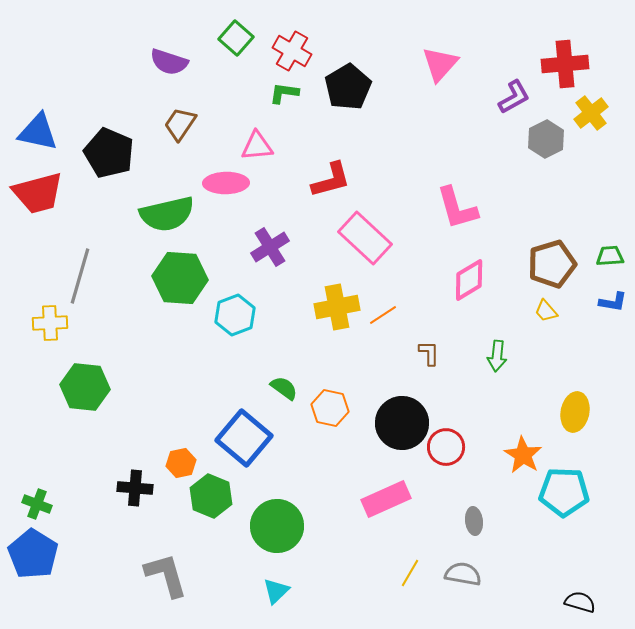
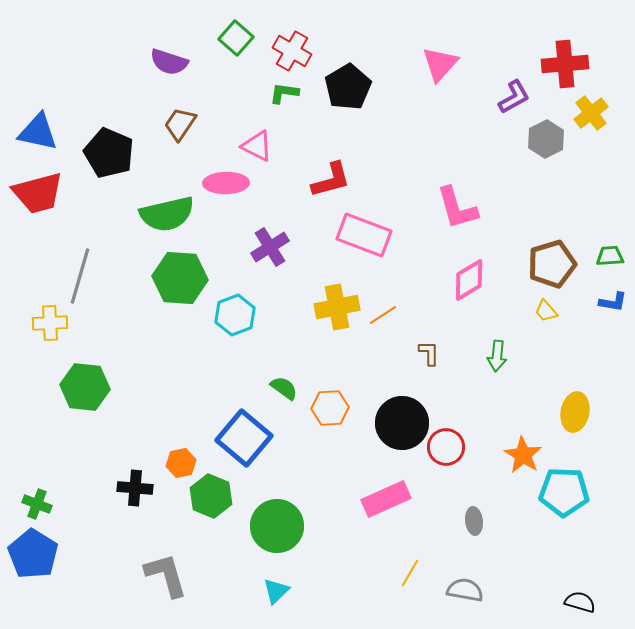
pink triangle at (257, 146): rotated 32 degrees clockwise
pink rectangle at (365, 238): moved 1 px left, 3 px up; rotated 22 degrees counterclockwise
orange hexagon at (330, 408): rotated 15 degrees counterclockwise
gray semicircle at (463, 574): moved 2 px right, 16 px down
